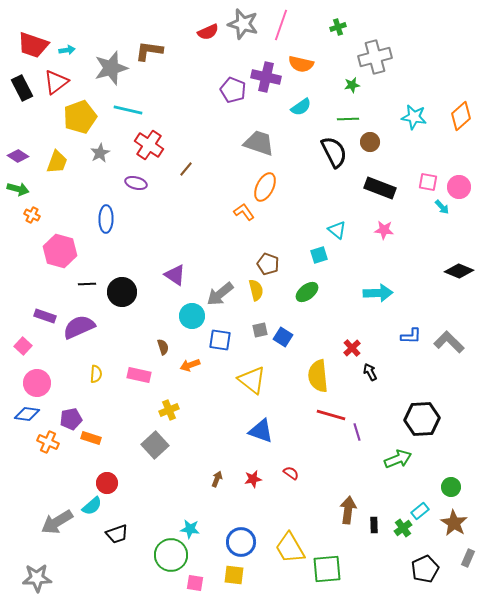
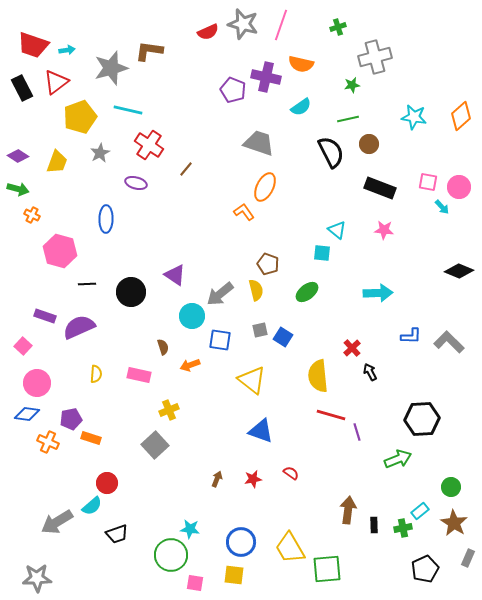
green line at (348, 119): rotated 10 degrees counterclockwise
brown circle at (370, 142): moved 1 px left, 2 px down
black semicircle at (334, 152): moved 3 px left
cyan square at (319, 255): moved 3 px right, 2 px up; rotated 24 degrees clockwise
black circle at (122, 292): moved 9 px right
green cross at (403, 528): rotated 24 degrees clockwise
